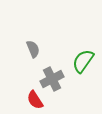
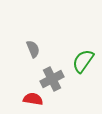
red semicircle: moved 2 px left, 1 px up; rotated 132 degrees clockwise
